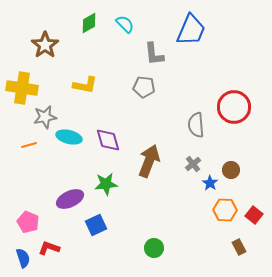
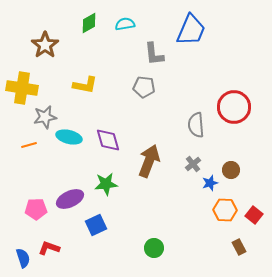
cyan semicircle: rotated 54 degrees counterclockwise
blue star: rotated 21 degrees clockwise
pink pentagon: moved 8 px right, 13 px up; rotated 25 degrees counterclockwise
